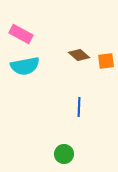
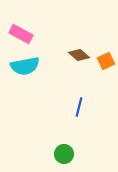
orange square: rotated 18 degrees counterclockwise
blue line: rotated 12 degrees clockwise
